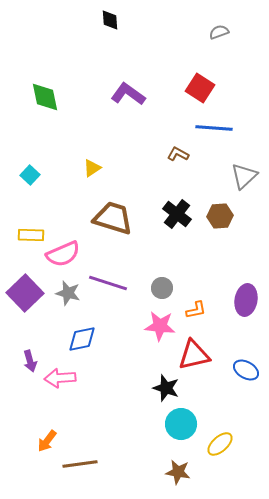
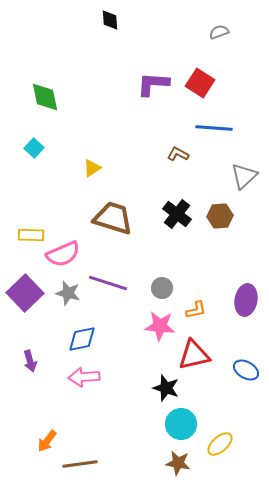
red square: moved 5 px up
purple L-shape: moved 25 px right, 10 px up; rotated 32 degrees counterclockwise
cyan square: moved 4 px right, 27 px up
pink arrow: moved 24 px right, 1 px up
brown star: moved 9 px up
